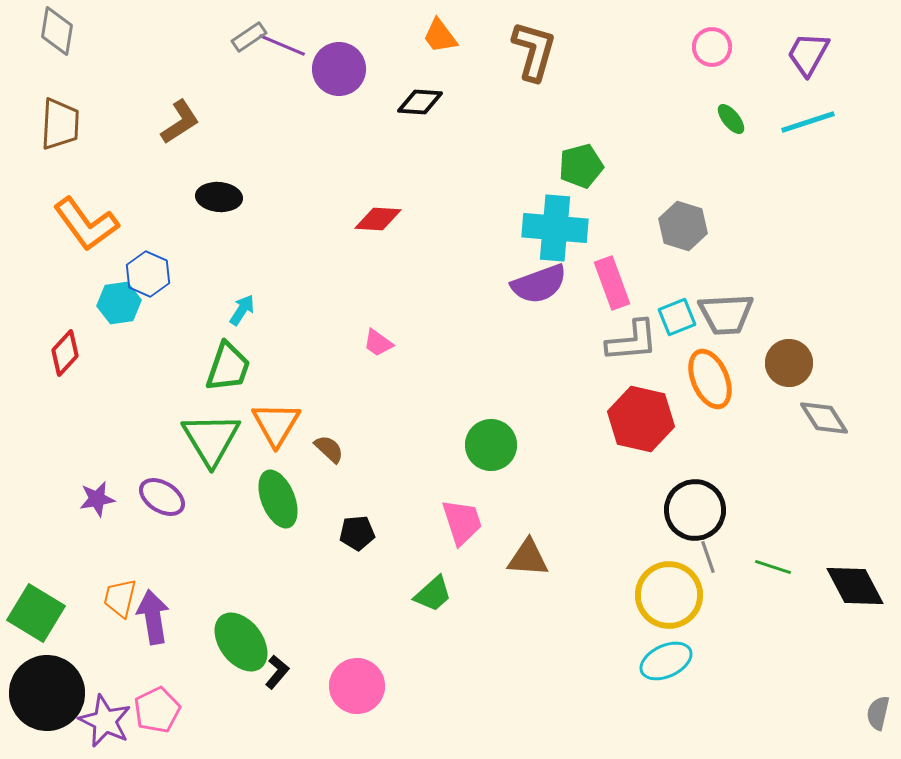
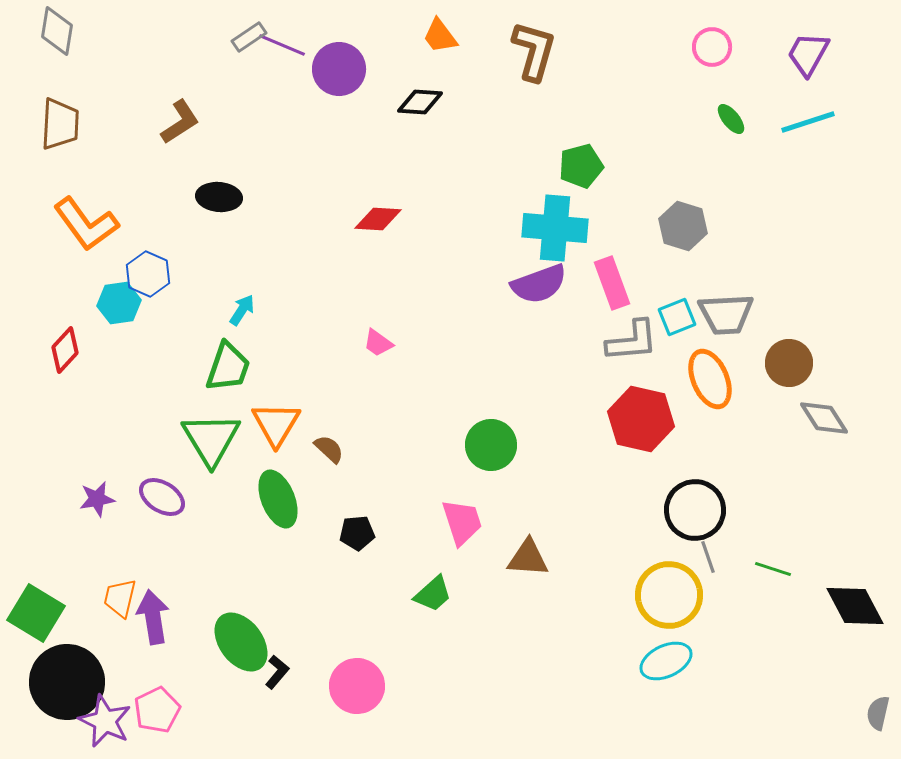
red diamond at (65, 353): moved 3 px up
green line at (773, 567): moved 2 px down
black diamond at (855, 586): moved 20 px down
black circle at (47, 693): moved 20 px right, 11 px up
